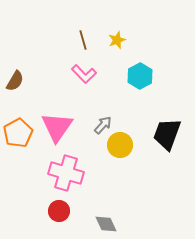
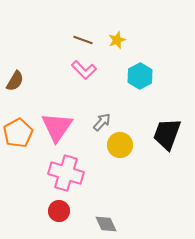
brown line: rotated 54 degrees counterclockwise
pink L-shape: moved 4 px up
gray arrow: moved 1 px left, 3 px up
